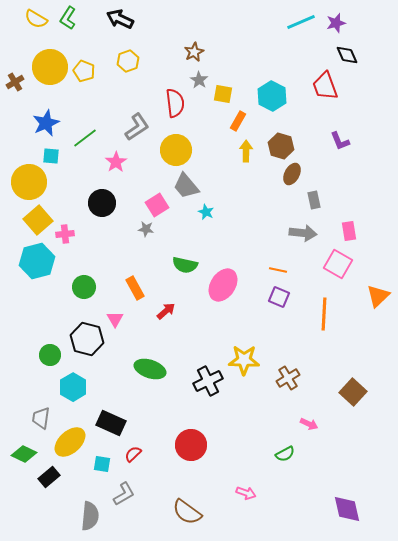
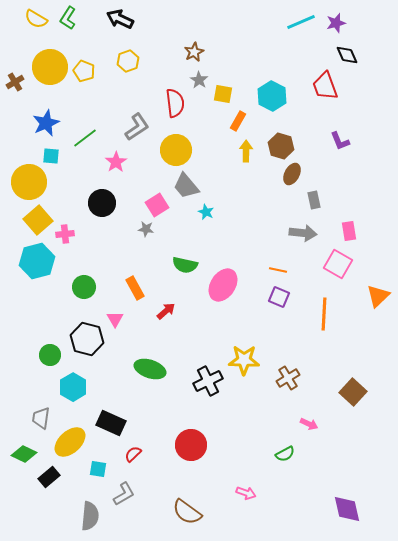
cyan square at (102, 464): moved 4 px left, 5 px down
